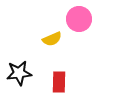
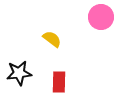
pink circle: moved 22 px right, 2 px up
yellow semicircle: rotated 120 degrees counterclockwise
